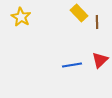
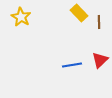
brown line: moved 2 px right
